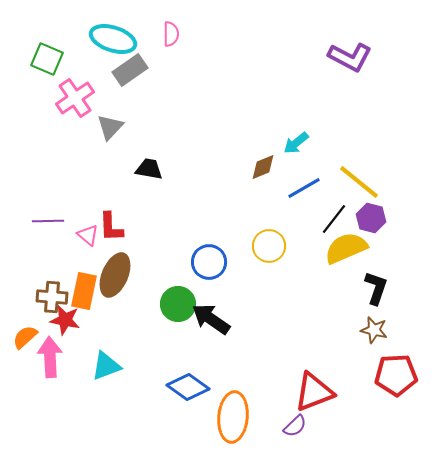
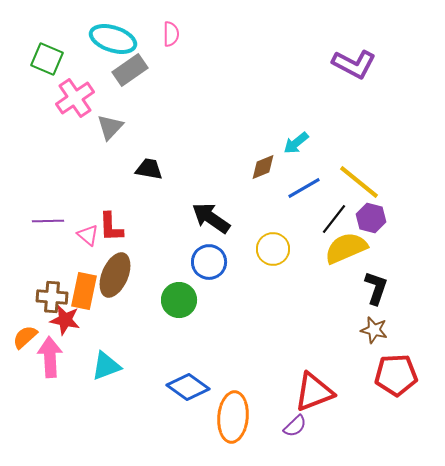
purple L-shape: moved 4 px right, 7 px down
yellow circle: moved 4 px right, 3 px down
green circle: moved 1 px right, 4 px up
black arrow: moved 101 px up
